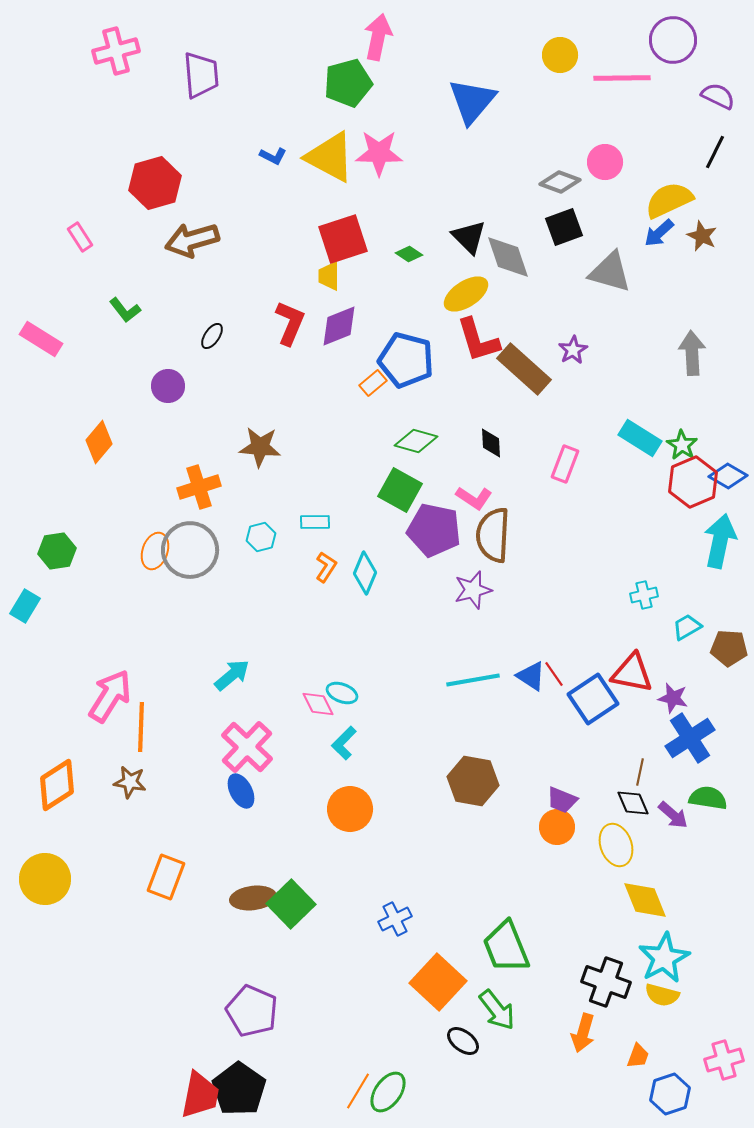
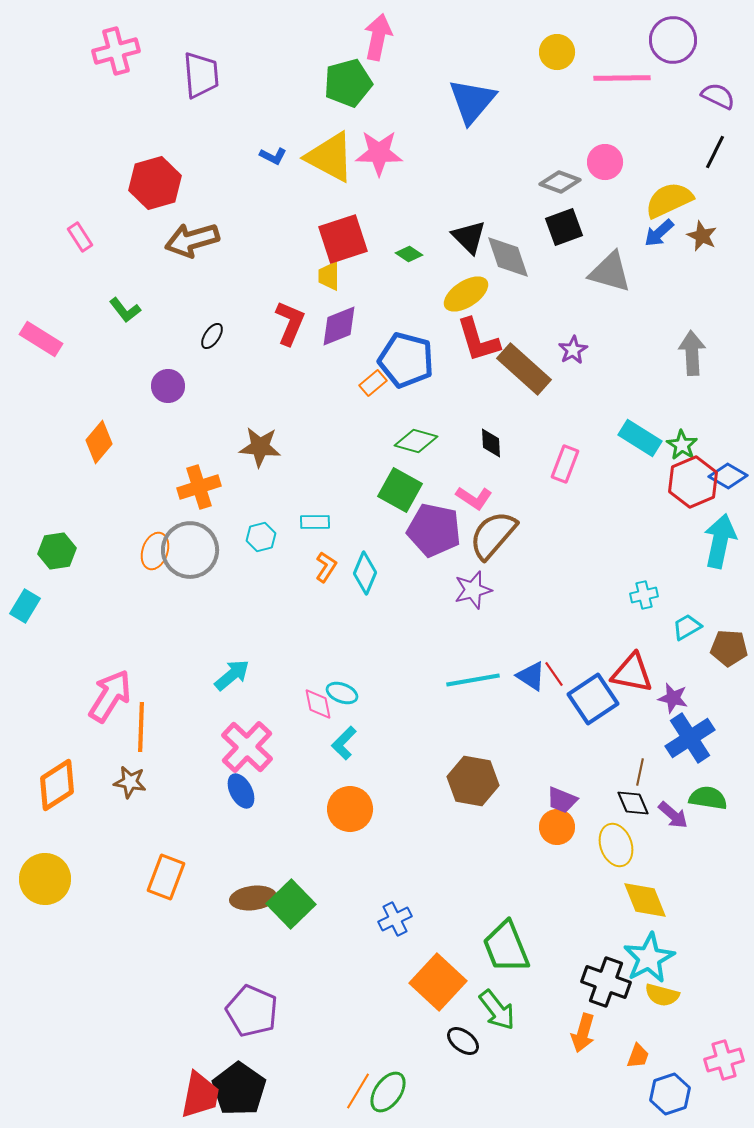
yellow circle at (560, 55): moved 3 px left, 3 px up
brown semicircle at (493, 535): rotated 38 degrees clockwise
pink diamond at (318, 704): rotated 16 degrees clockwise
cyan star at (664, 958): moved 15 px left
